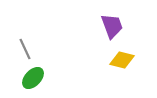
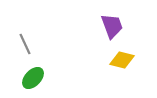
gray line: moved 5 px up
